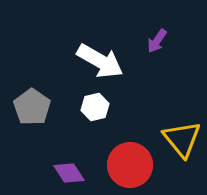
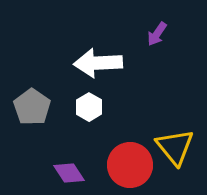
purple arrow: moved 7 px up
white arrow: moved 2 px left, 2 px down; rotated 147 degrees clockwise
white hexagon: moved 6 px left; rotated 16 degrees counterclockwise
yellow triangle: moved 7 px left, 8 px down
